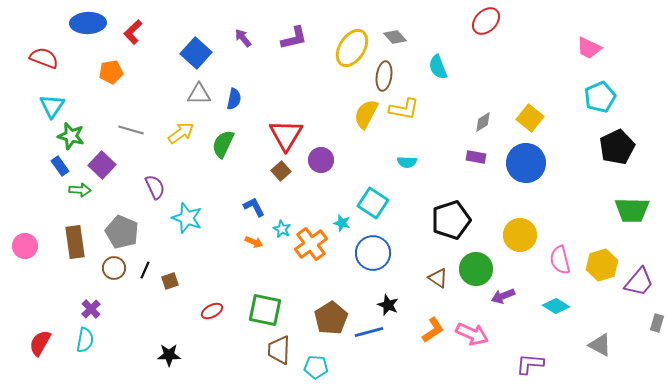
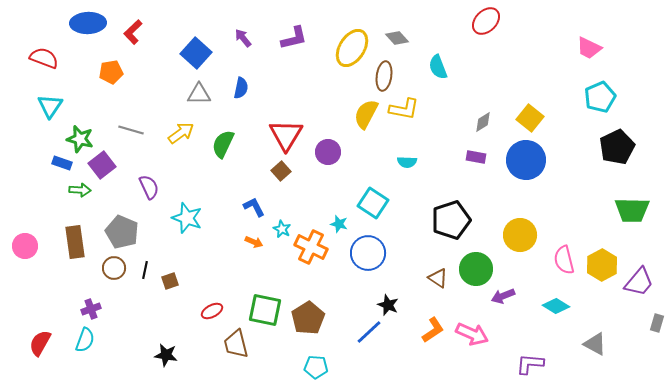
gray diamond at (395, 37): moved 2 px right, 1 px down
blue semicircle at (234, 99): moved 7 px right, 11 px up
cyan triangle at (52, 106): moved 2 px left
green star at (71, 136): moved 9 px right, 3 px down
purple circle at (321, 160): moved 7 px right, 8 px up
blue circle at (526, 163): moved 3 px up
purple square at (102, 165): rotated 8 degrees clockwise
blue rectangle at (60, 166): moved 2 px right, 3 px up; rotated 36 degrees counterclockwise
purple semicircle at (155, 187): moved 6 px left
cyan star at (342, 223): moved 3 px left, 1 px down
orange cross at (311, 244): moved 3 px down; rotated 28 degrees counterclockwise
blue circle at (373, 253): moved 5 px left
pink semicircle at (560, 260): moved 4 px right
yellow hexagon at (602, 265): rotated 12 degrees counterclockwise
black line at (145, 270): rotated 12 degrees counterclockwise
purple cross at (91, 309): rotated 24 degrees clockwise
brown pentagon at (331, 318): moved 23 px left
blue line at (369, 332): rotated 28 degrees counterclockwise
cyan semicircle at (85, 340): rotated 10 degrees clockwise
gray triangle at (600, 345): moved 5 px left, 1 px up
brown trapezoid at (279, 350): moved 43 px left, 6 px up; rotated 16 degrees counterclockwise
black star at (169, 355): moved 3 px left; rotated 10 degrees clockwise
